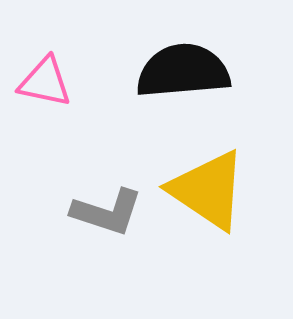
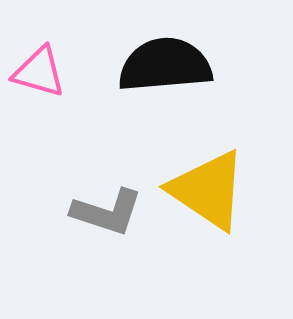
black semicircle: moved 18 px left, 6 px up
pink triangle: moved 6 px left, 10 px up; rotated 4 degrees clockwise
